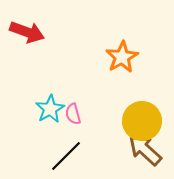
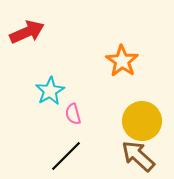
red arrow: rotated 44 degrees counterclockwise
orange star: moved 4 px down; rotated 8 degrees counterclockwise
cyan star: moved 18 px up
brown arrow: moved 7 px left, 6 px down
